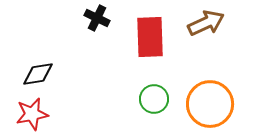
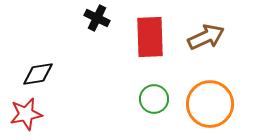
brown arrow: moved 14 px down
red star: moved 6 px left
